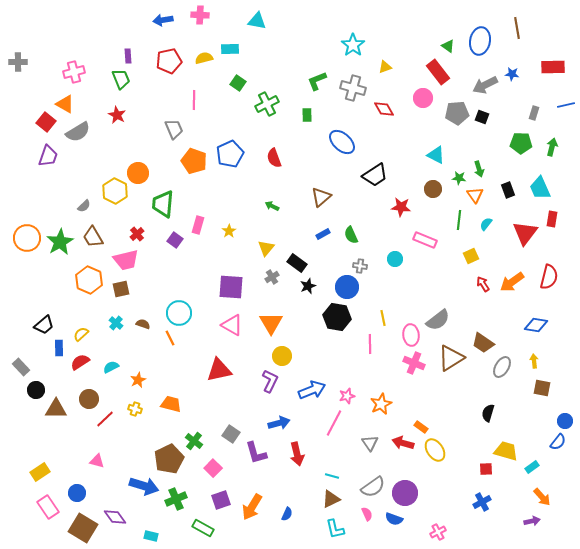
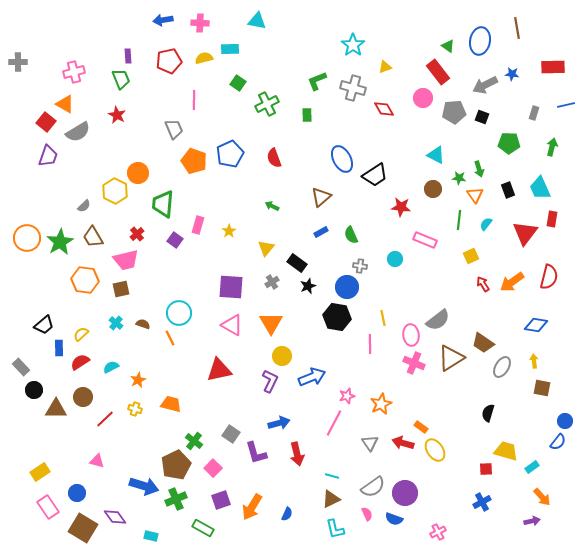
pink cross at (200, 15): moved 8 px down
gray pentagon at (457, 113): moved 3 px left, 1 px up
blue ellipse at (342, 142): moved 17 px down; rotated 20 degrees clockwise
green pentagon at (521, 143): moved 12 px left
blue rectangle at (323, 234): moved 2 px left, 2 px up
gray cross at (272, 277): moved 5 px down
orange hexagon at (89, 280): moved 4 px left; rotated 16 degrees counterclockwise
black circle at (36, 390): moved 2 px left
blue arrow at (312, 390): moved 13 px up
brown circle at (89, 399): moved 6 px left, 2 px up
brown pentagon at (169, 459): moved 7 px right, 6 px down
